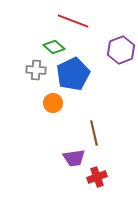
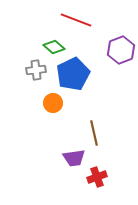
red line: moved 3 px right, 1 px up
gray cross: rotated 12 degrees counterclockwise
